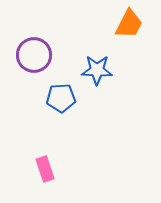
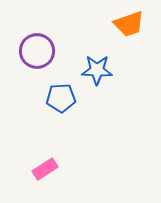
orange trapezoid: rotated 44 degrees clockwise
purple circle: moved 3 px right, 4 px up
pink rectangle: rotated 75 degrees clockwise
